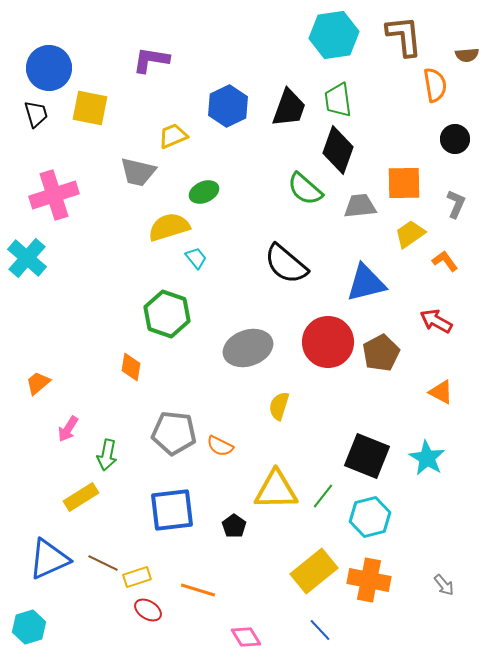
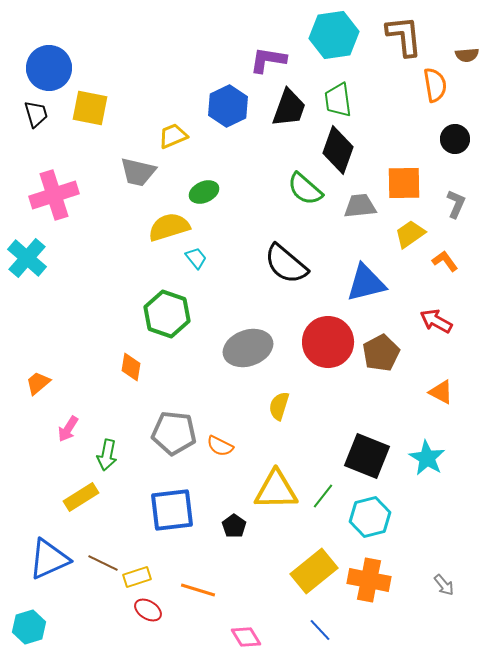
purple L-shape at (151, 60): moved 117 px right
